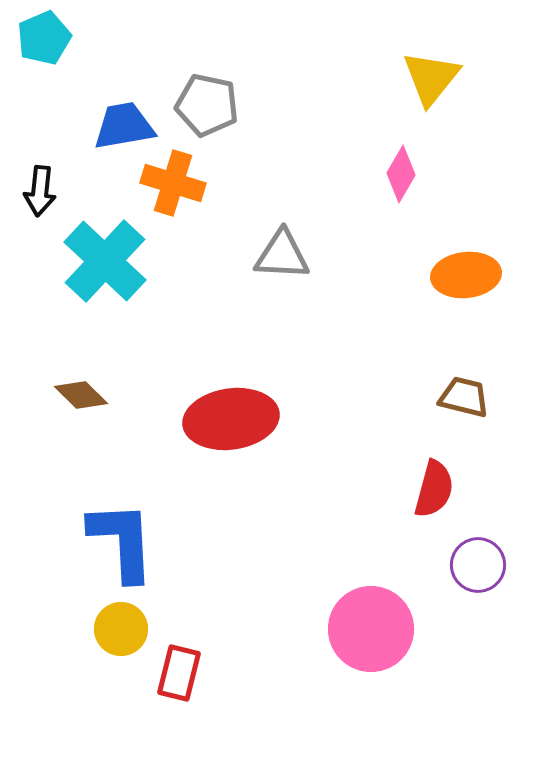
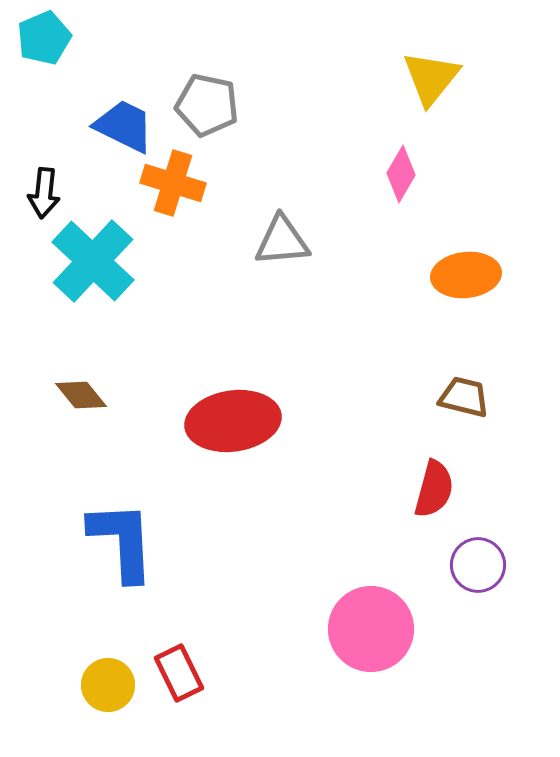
blue trapezoid: rotated 36 degrees clockwise
black arrow: moved 4 px right, 2 px down
gray triangle: moved 14 px up; rotated 8 degrees counterclockwise
cyan cross: moved 12 px left
brown diamond: rotated 6 degrees clockwise
red ellipse: moved 2 px right, 2 px down
yellow circle: moved 13 px left, 56 px down
red rectangle: rotated 40 degrees counterclockwise
